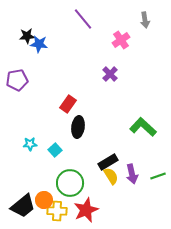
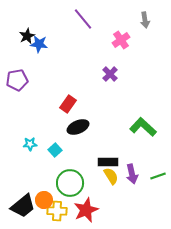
black star: rotated 21 degrees counterclockwise
black ellipse: rotated 60 degrees clockwise
black rectangle: rotated 30 degrees clockwise
